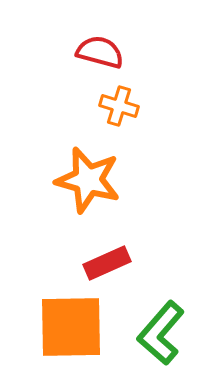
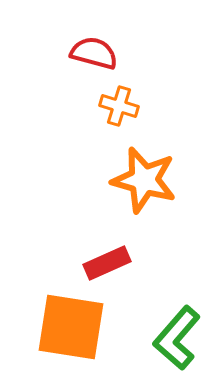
red semicircle: moved 6 px left, 1 px down
orange star: moved 56 px right
orange square: rotated 10 degrees clockwise
green L-shape: moved 16 px right, 5 px down
